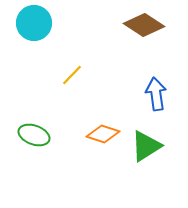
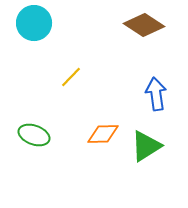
yellow line: moved 1 px left, 2 px down
orange diamond: rotated 20 degrees counterclockwise
